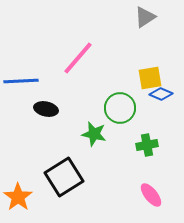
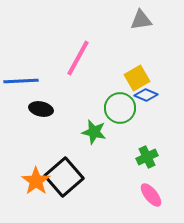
gray triangle: moved 4 px left, 3 px down; rotated 25 degrees clockwise
pink line: rotated 12 degrees counterclockwise
yellow square: moved 13 px left; rotated 20 degrees counterclockwise
blue diamond: moved 15 px left, 1 px down
black ellipse: moved 5 px left
green star: moved 2 px up
green cross: moved 12 px down; rotated 15 degrees counterclockwise
black square: rotated 9 degrees counterclockwise
orange star: moved 18 px right, 16 px up
